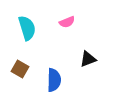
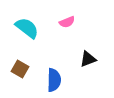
cyan semicircle: rotated 35 degrees counterclockwise
